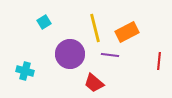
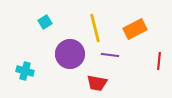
cyan square: moved 1 px right
orange rectangle: moved 8 px right, 3 px up
red trapezoid: moved 3 px right; rotated 30 degrees counterclockwise
